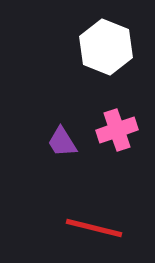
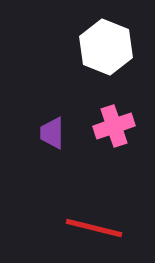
pink cross: moved 3 px left, 4 px up
purple trapezoid: moved 10 px left, 9 px up; rotated 32 degrees clockwise
